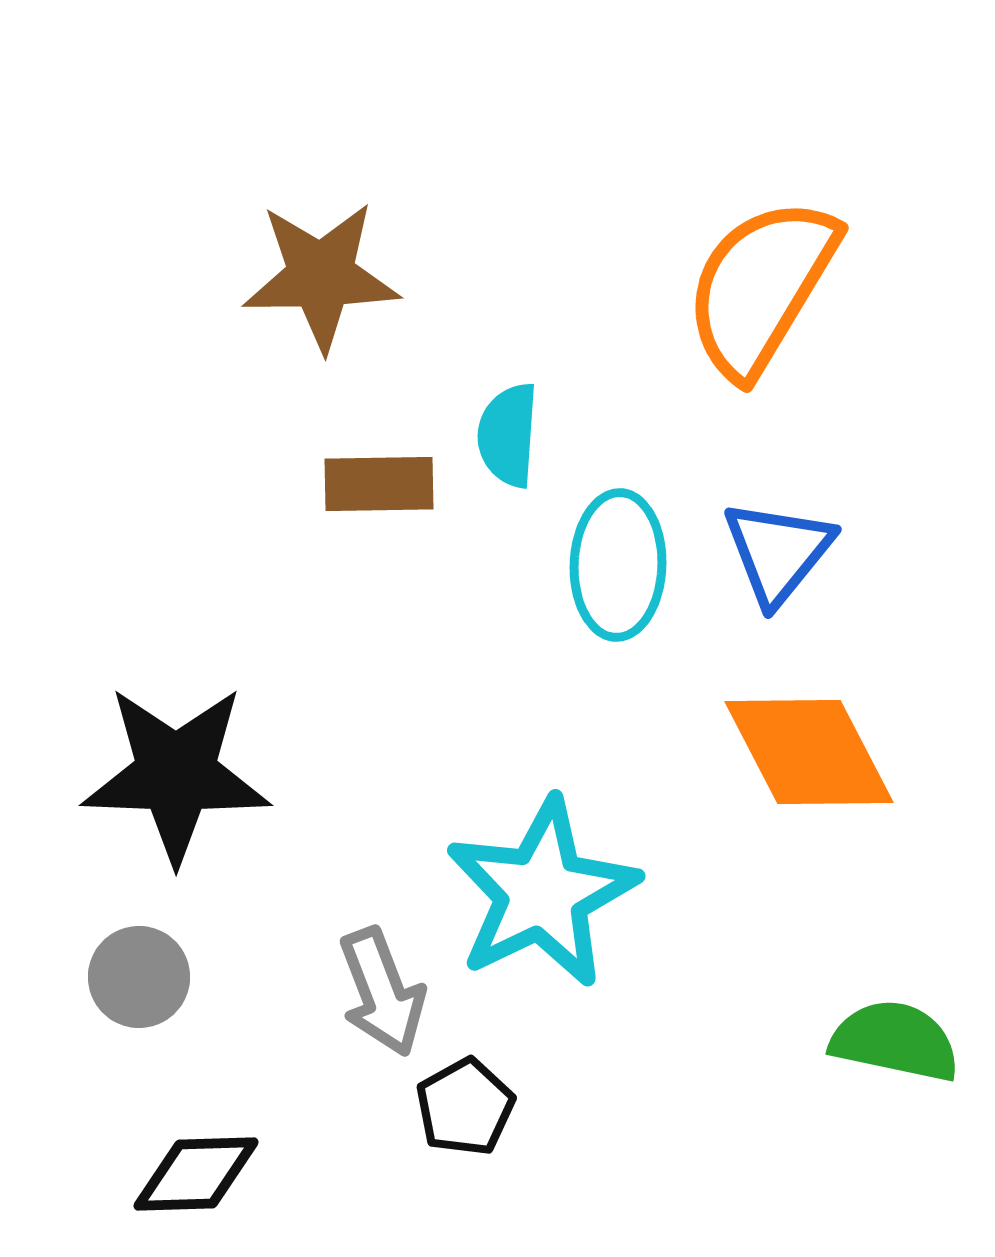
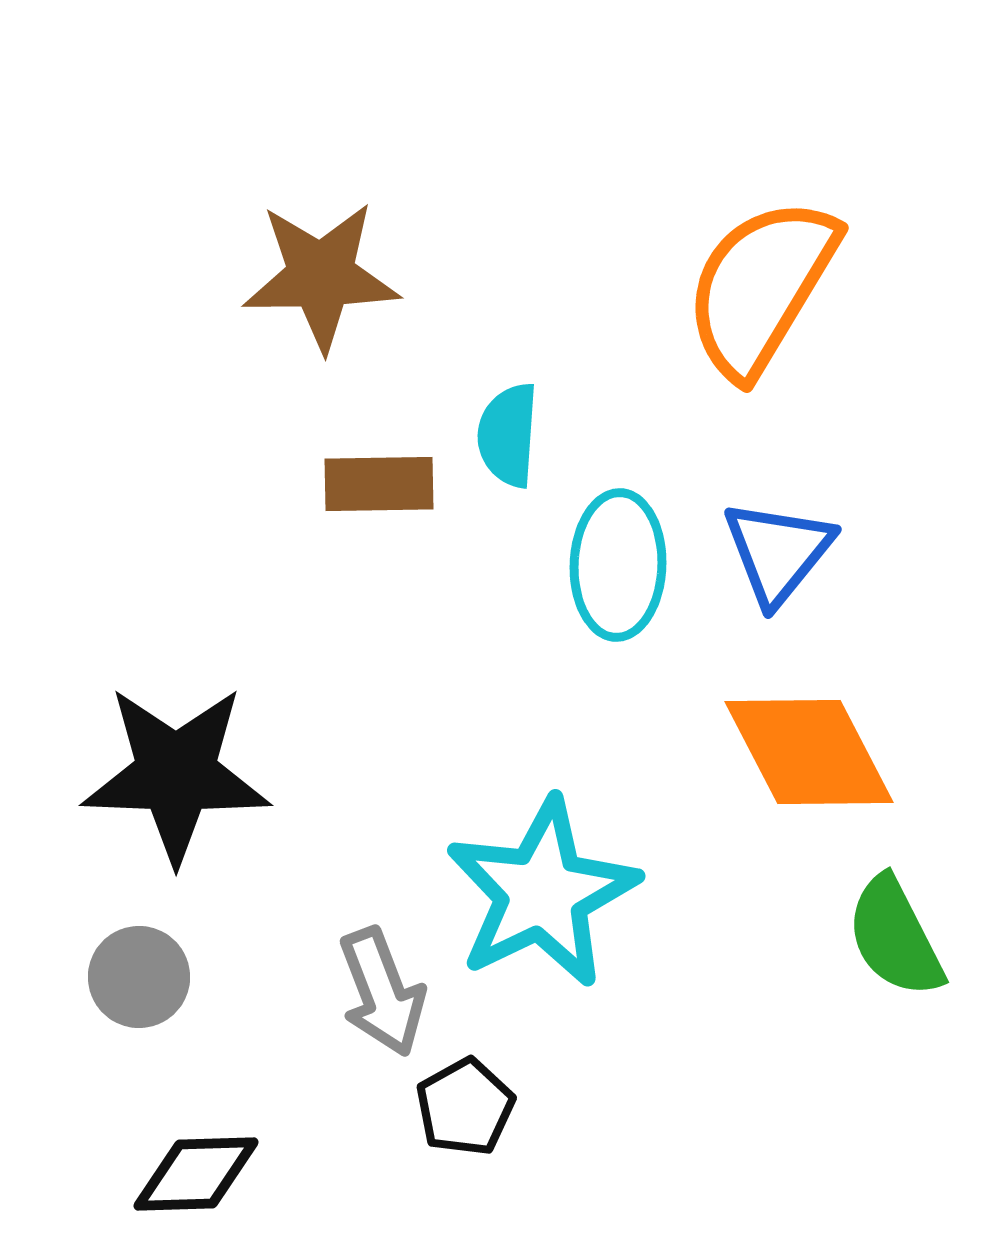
green semicircle: moved 104 px up; rotated 129 degrees counterclockwise
